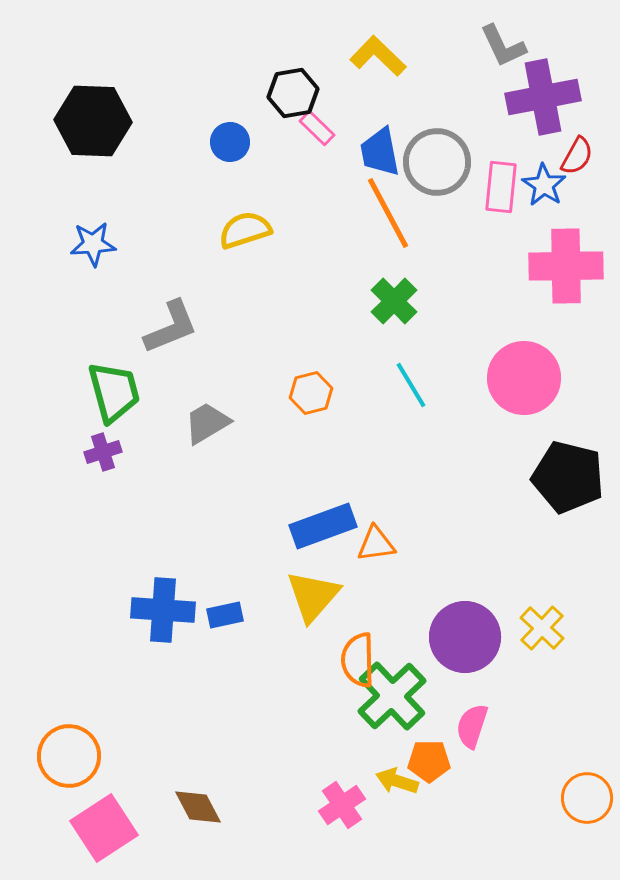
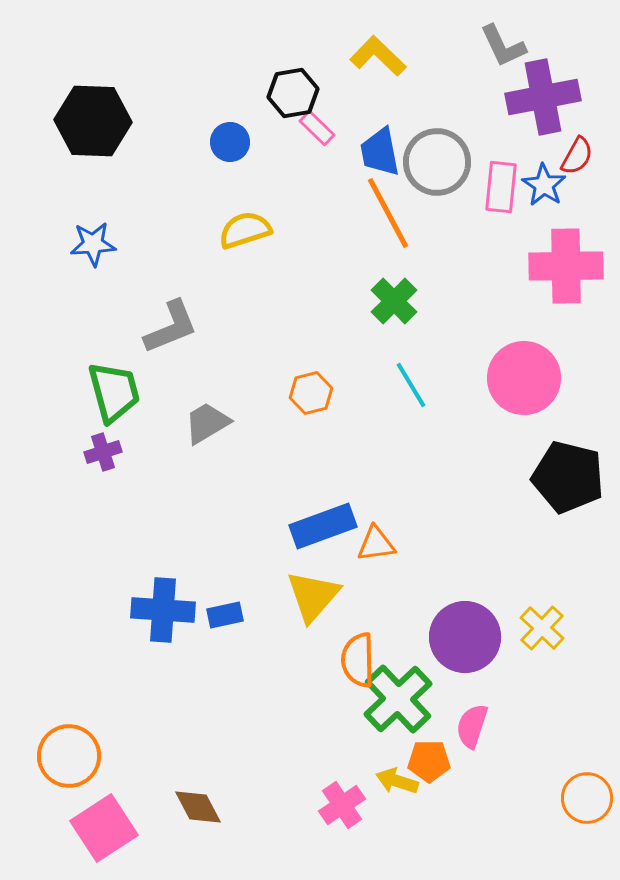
green cross at (392, 696): moved 6 px right, 3 px down
